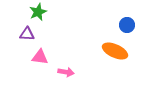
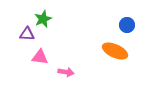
green star: moved 5 px right, 7 px down
